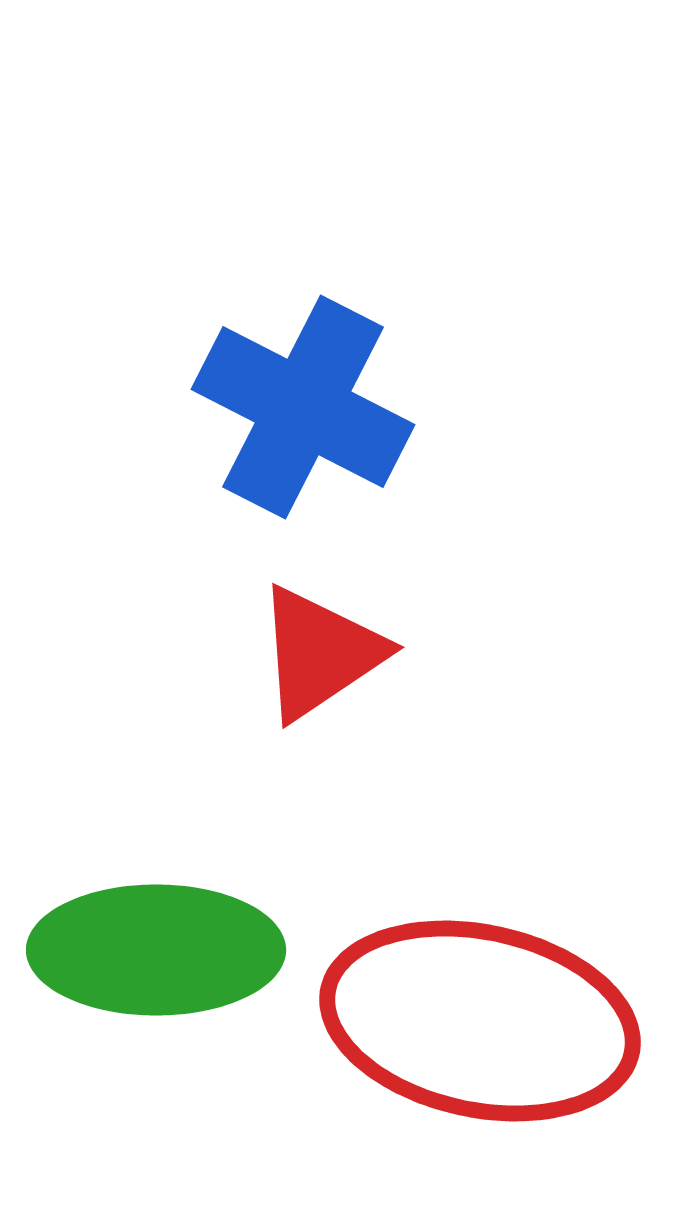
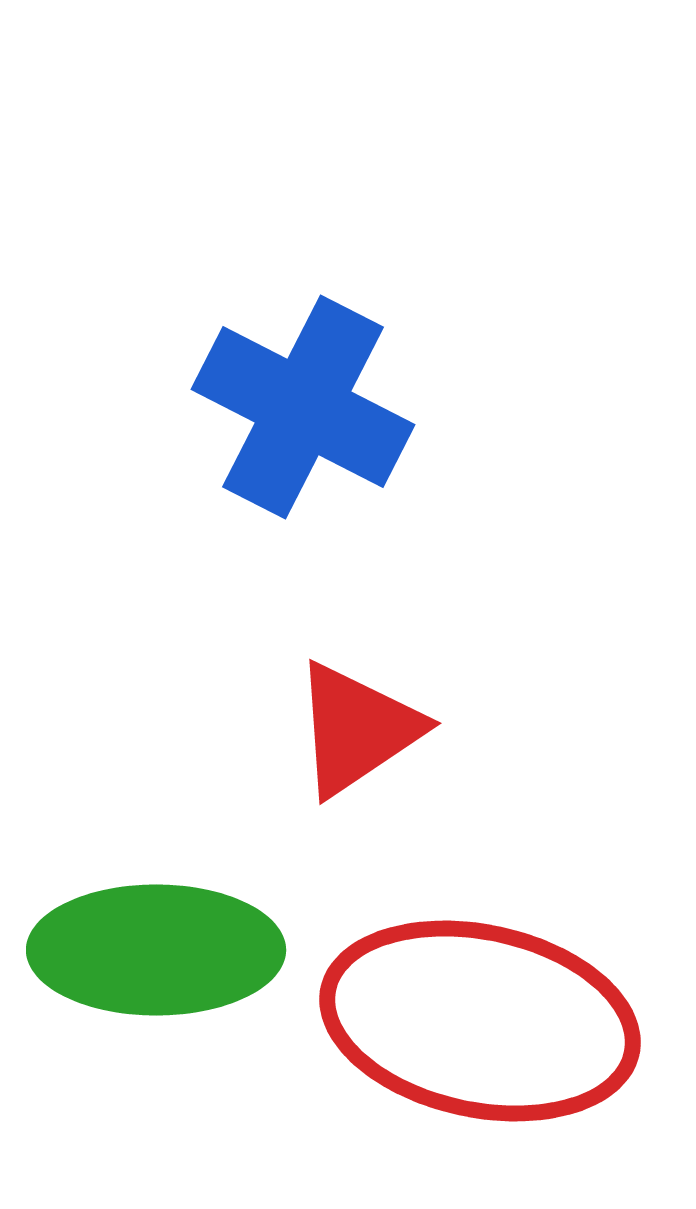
red triangle: moved 37 px right, 76 px down
